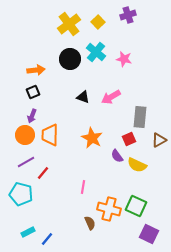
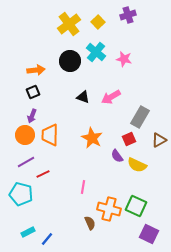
black circle: moved 2 px down
gray rectangle: rotated 25 degrees clockwise
red line: moved 1 px down; rotated 24 degrees clockwise
